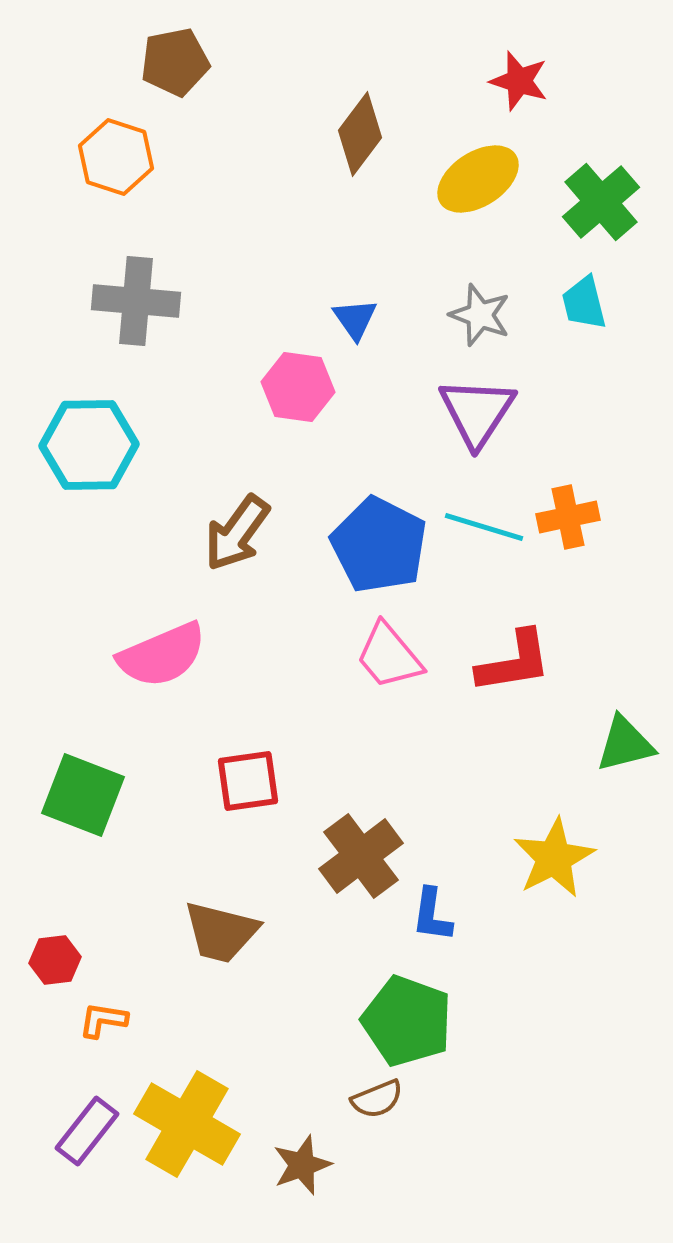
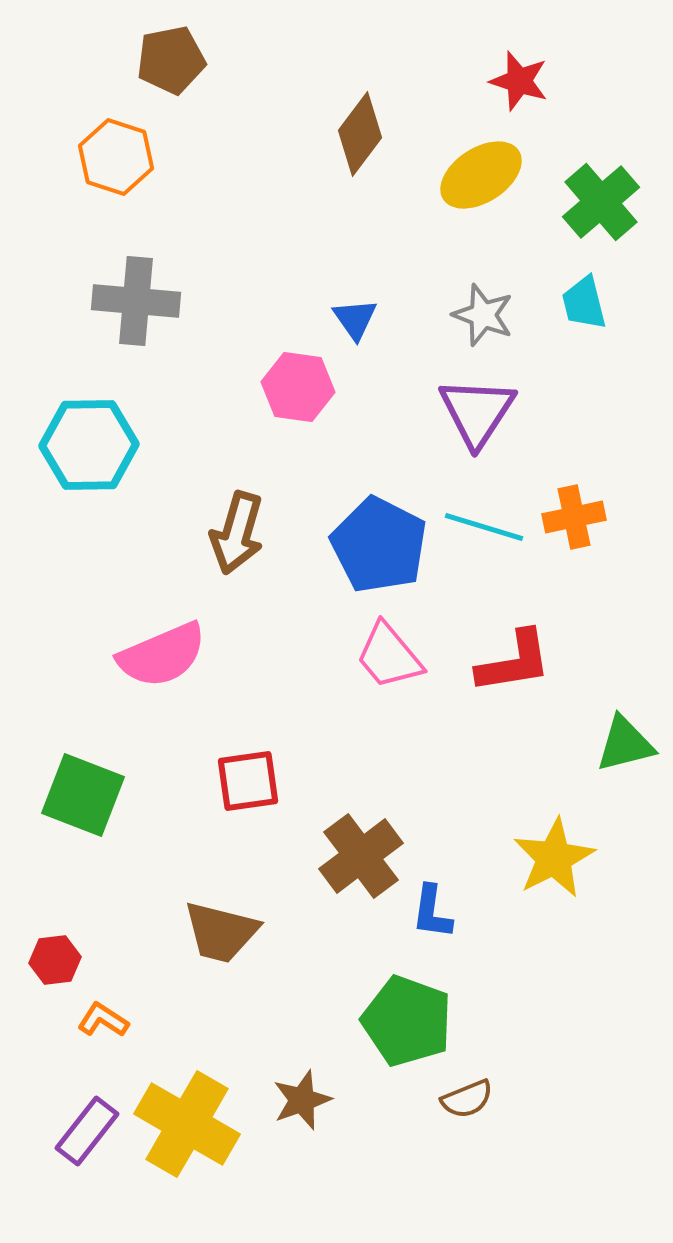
brown pentagon: moved 4 px left, 2 px up
yellow ellipse: moved 3 px right, 4 px up
gray star: moved 3 px right
orange cross: moved 6 px right
brown arrow: rotated 20 degrees counterclockwise
blue L-shape: moved 3 px up
orange L-shape: rotated 24 degrees clockwise
brown semicircle: moved 90 px right
brown star: moved 65 px up
